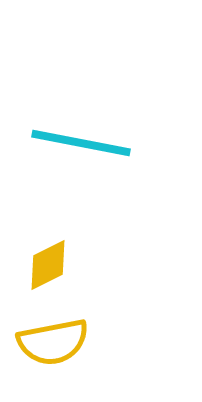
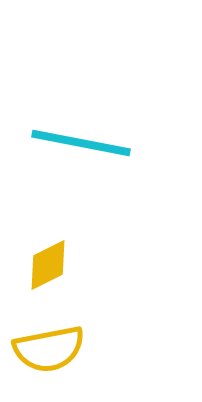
yellow semicircle: moved 4 px left, 7 px down
